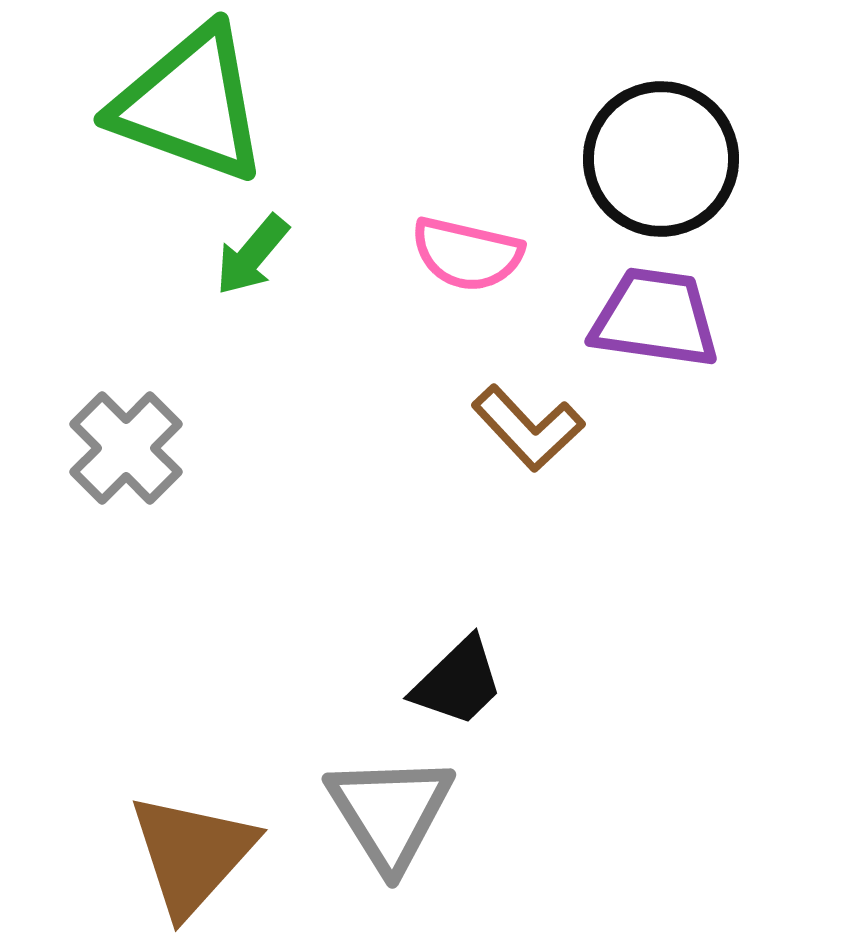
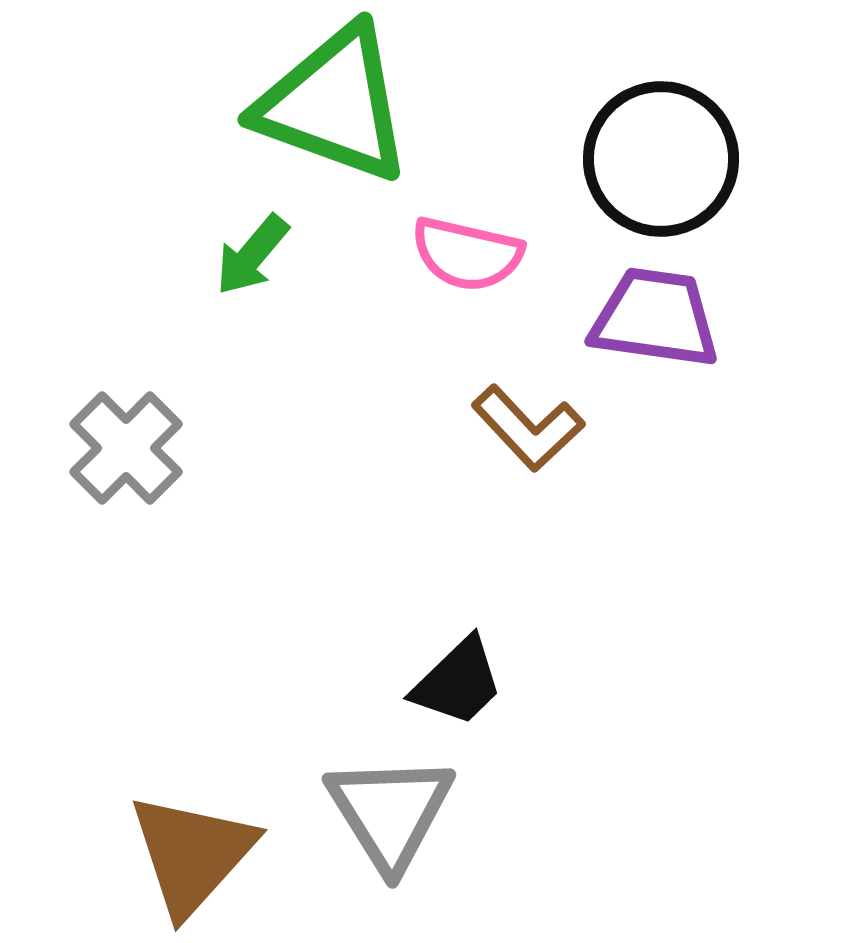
green triangle: moved 144 px right
